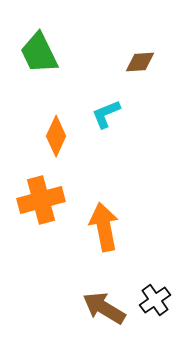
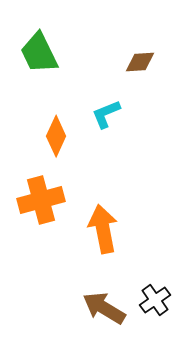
orange arrow: moved 1 px left, 2 px down
